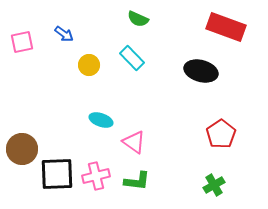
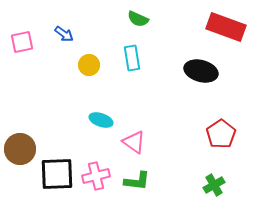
cyan rectangle: rotated 35 degrees clockwise
brown circle: moved 2 px left
